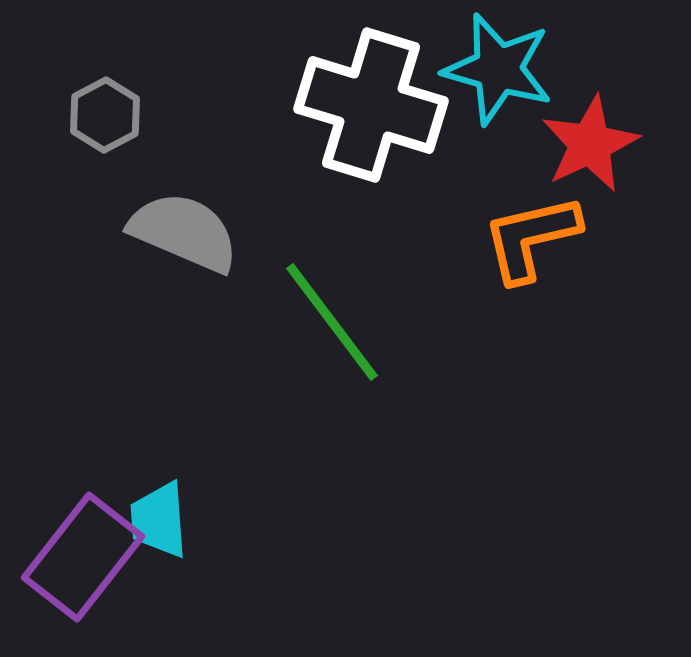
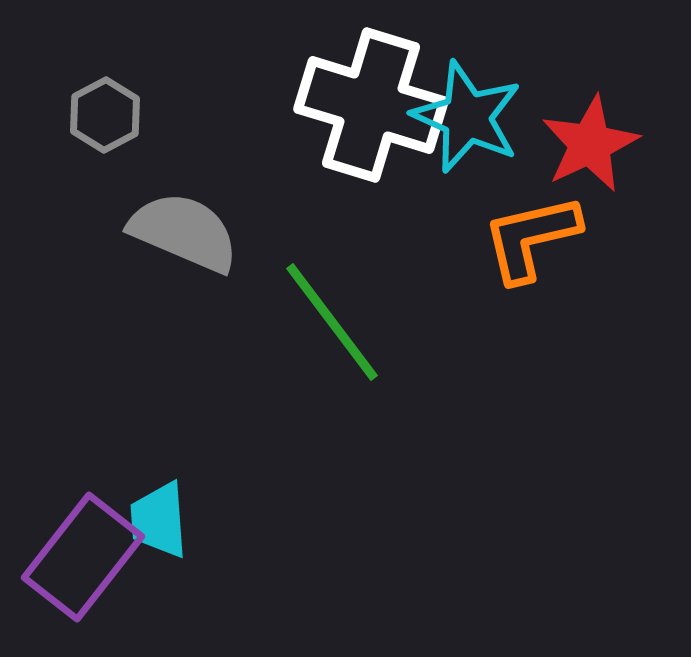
cyan star: moved 31 px left, 48 px down; rotated 8 degrees clockwise
